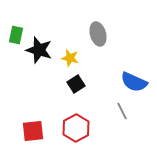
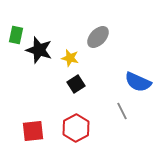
gray ellipse: moved 3 px down; rotated 60 degrees clockwise
blue semicircle: moved 4 px right
